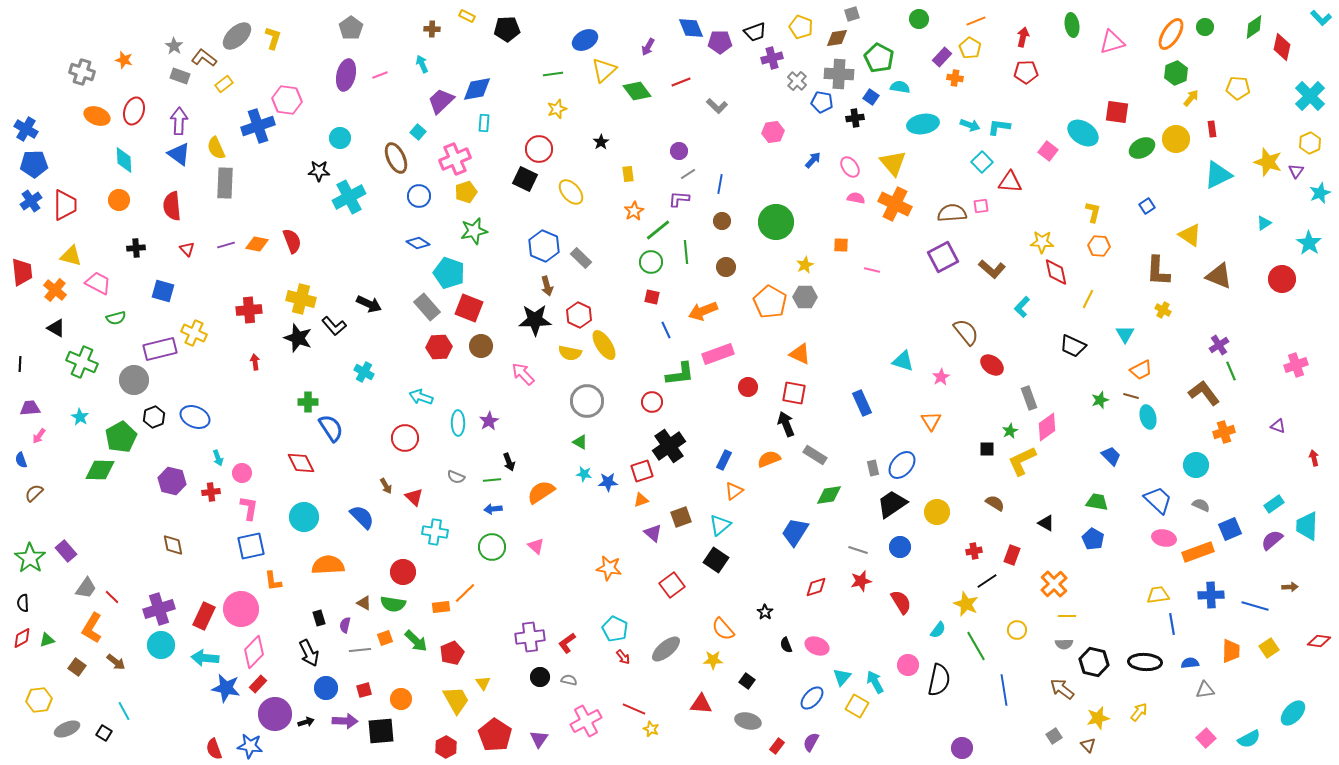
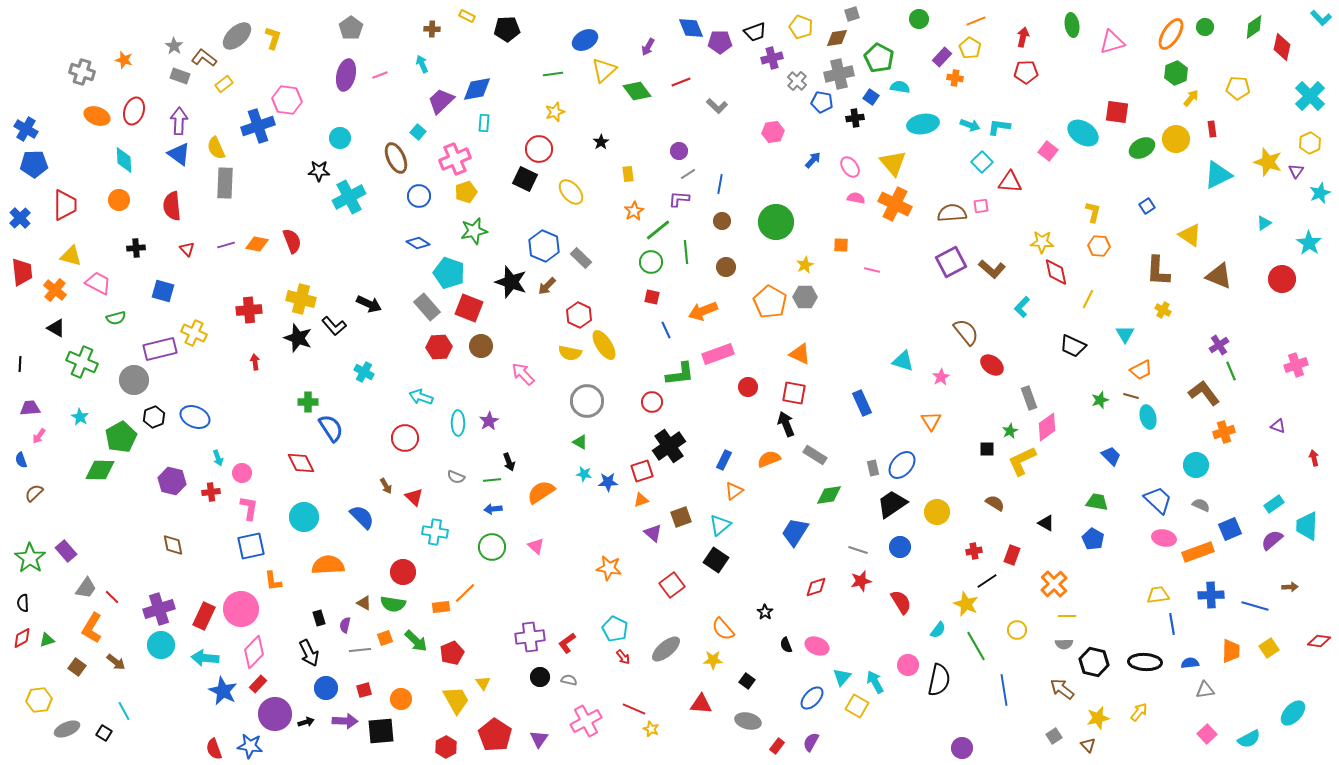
gray cross at (839, 74): rotated 16 degrees counterclockwise
yellow star at (557, 109): moved 2 px left, 3 px down
blue cross at (31, 201): moved 11 px left, 17 px down; rotated 10 degrees counterclockwise
purple square at (943, 257): moved 8 px right, 5 px down
brown arrow at (547, 286): rotated 60 degrees clockwise
black star at (535, 320): moved 24 px left, 38 px up; rotated 20 degrees clockwise
blue star at (226, 688): moved 3 px left, 3 px down; rotated 16 degrees clockwise
pink square at (1206, 738): moved 1 px right, 4 px up
